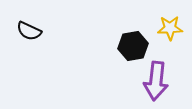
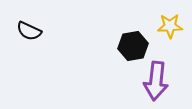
yellow star: moved 2 px up
